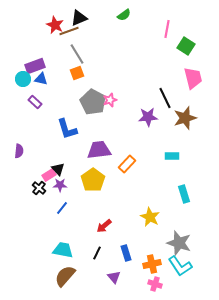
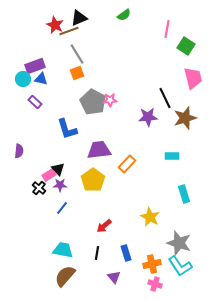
pink star at (110, 100): rotated 16 degrees clockwise
black line at (97, 253): rotated 16 degrees counterclockwise
